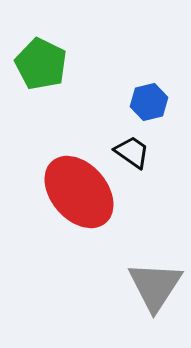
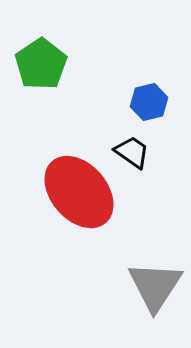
green pentagon: rotated 12 degrees clockwise
